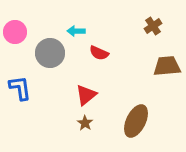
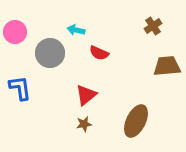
cyan arrow: moved 1 px up; rotated 12 degrees clockwise
brown star: moved 1 px left, 1 px down; rotated 28 degrees clockwise
